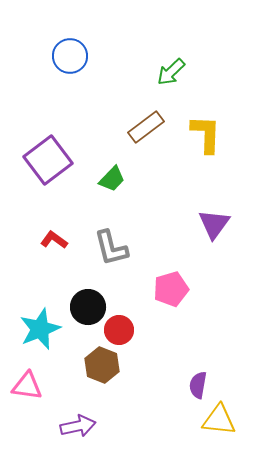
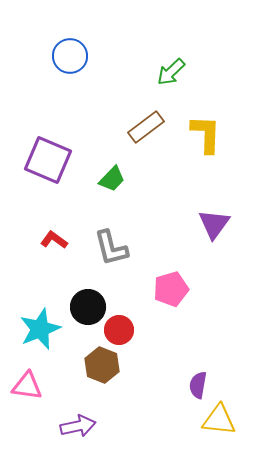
purple square: rotated 30 degrees counterclockwise
